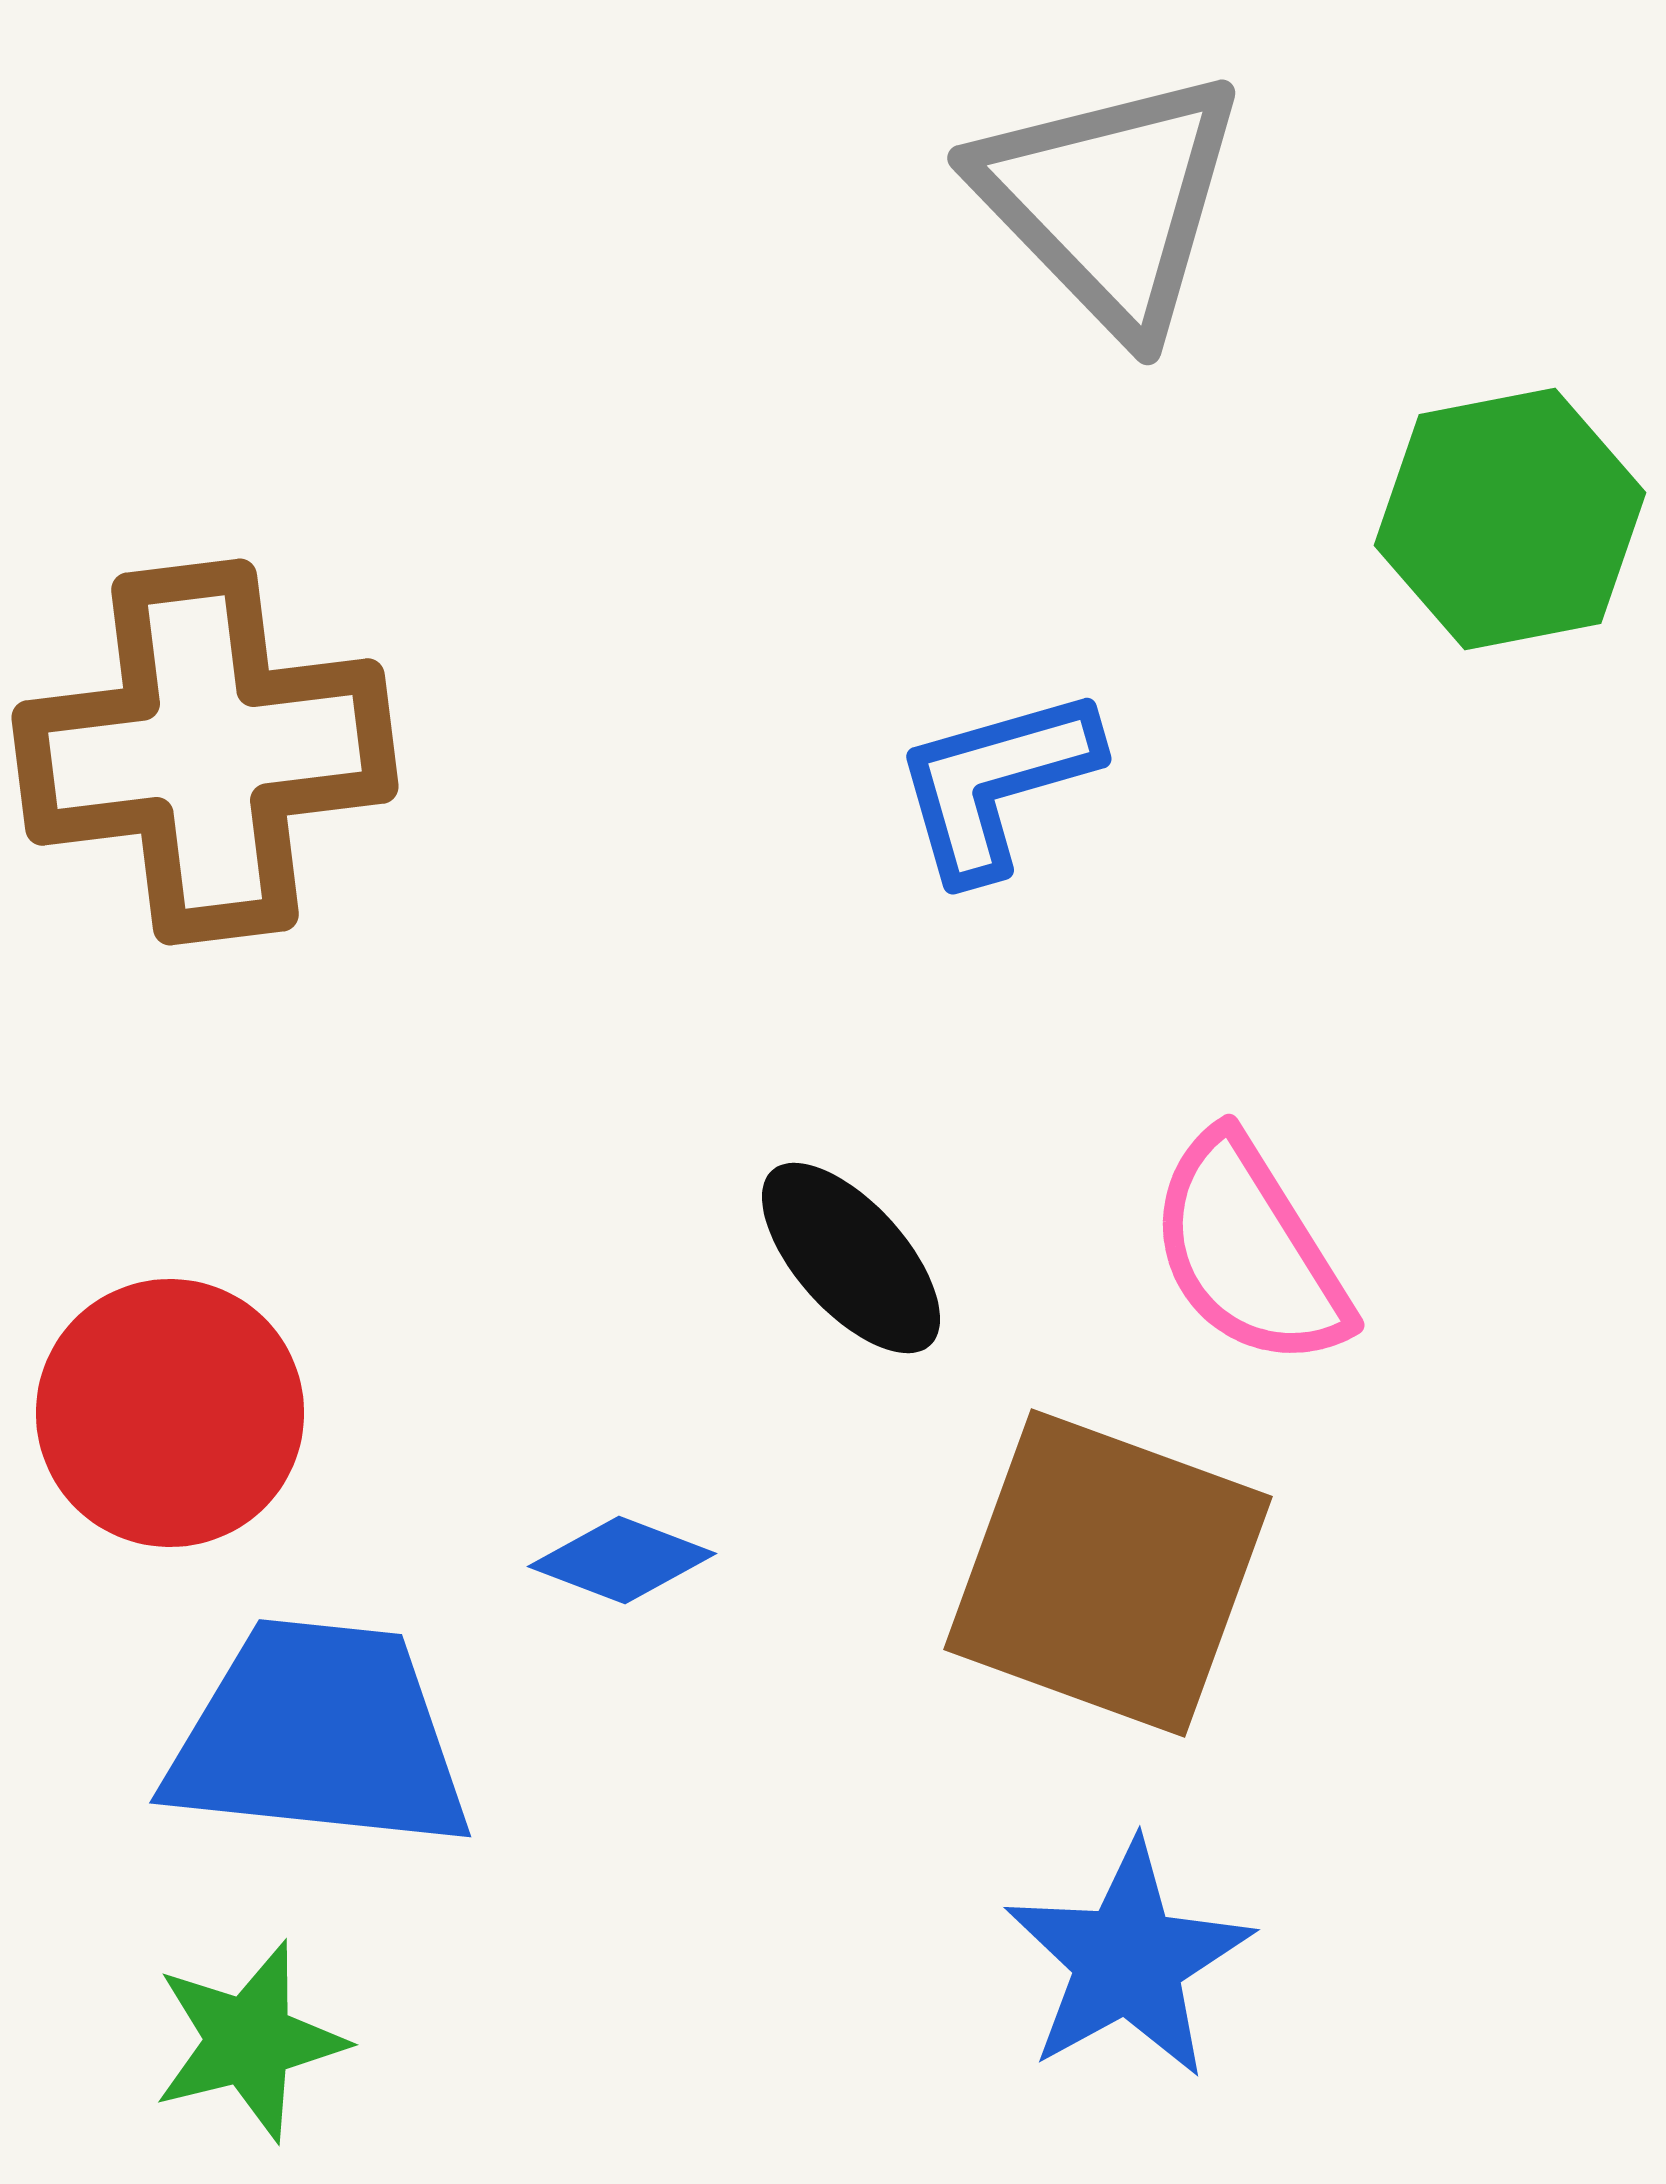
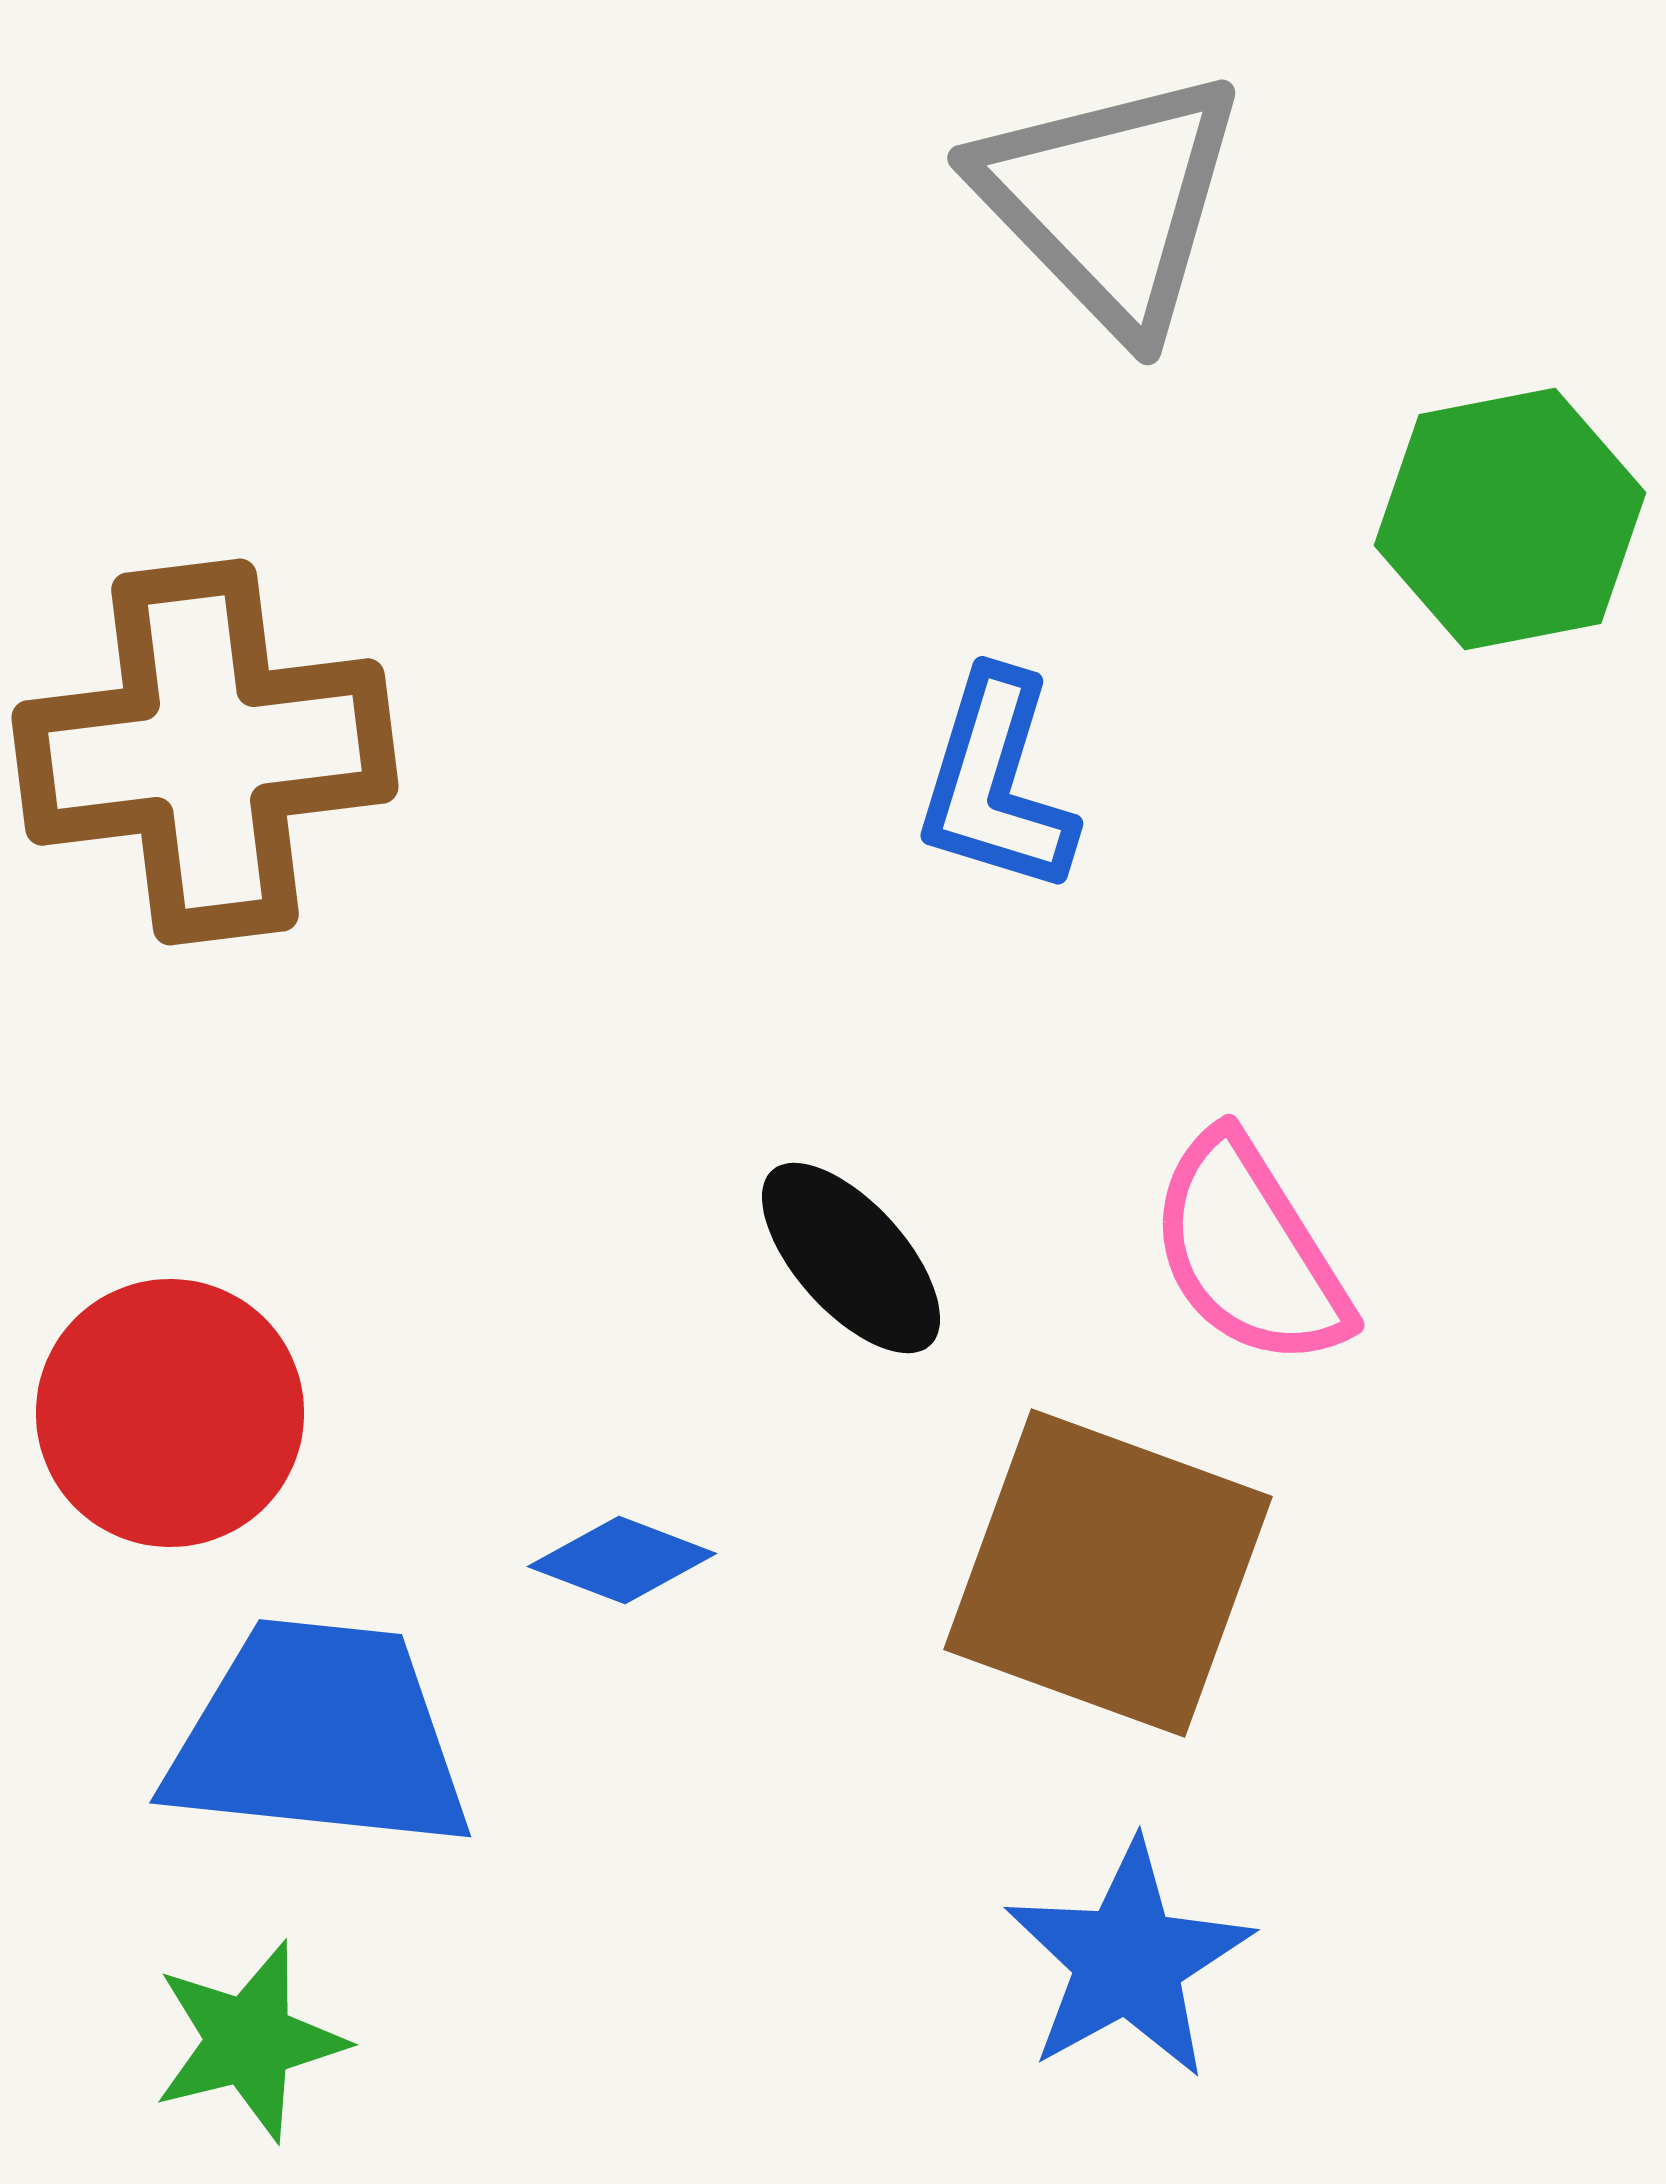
blue L-shape: rotated 57 degrees counterclockwise
